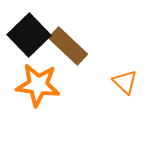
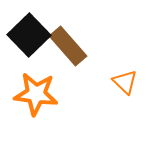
brown rectangle: rotated 6 degrees clockwise
orange star: moved 2 px left, 9 px down
